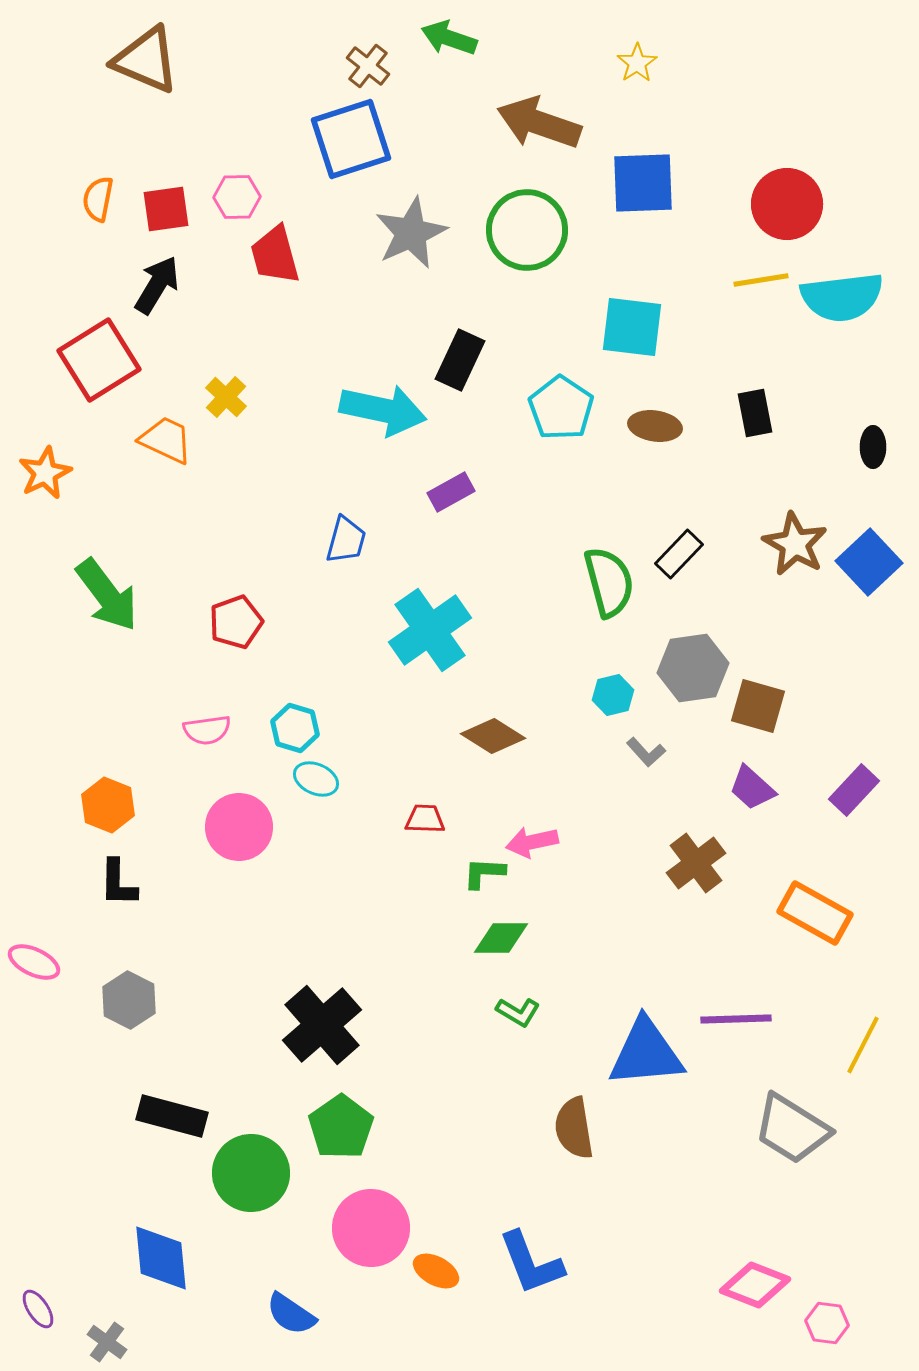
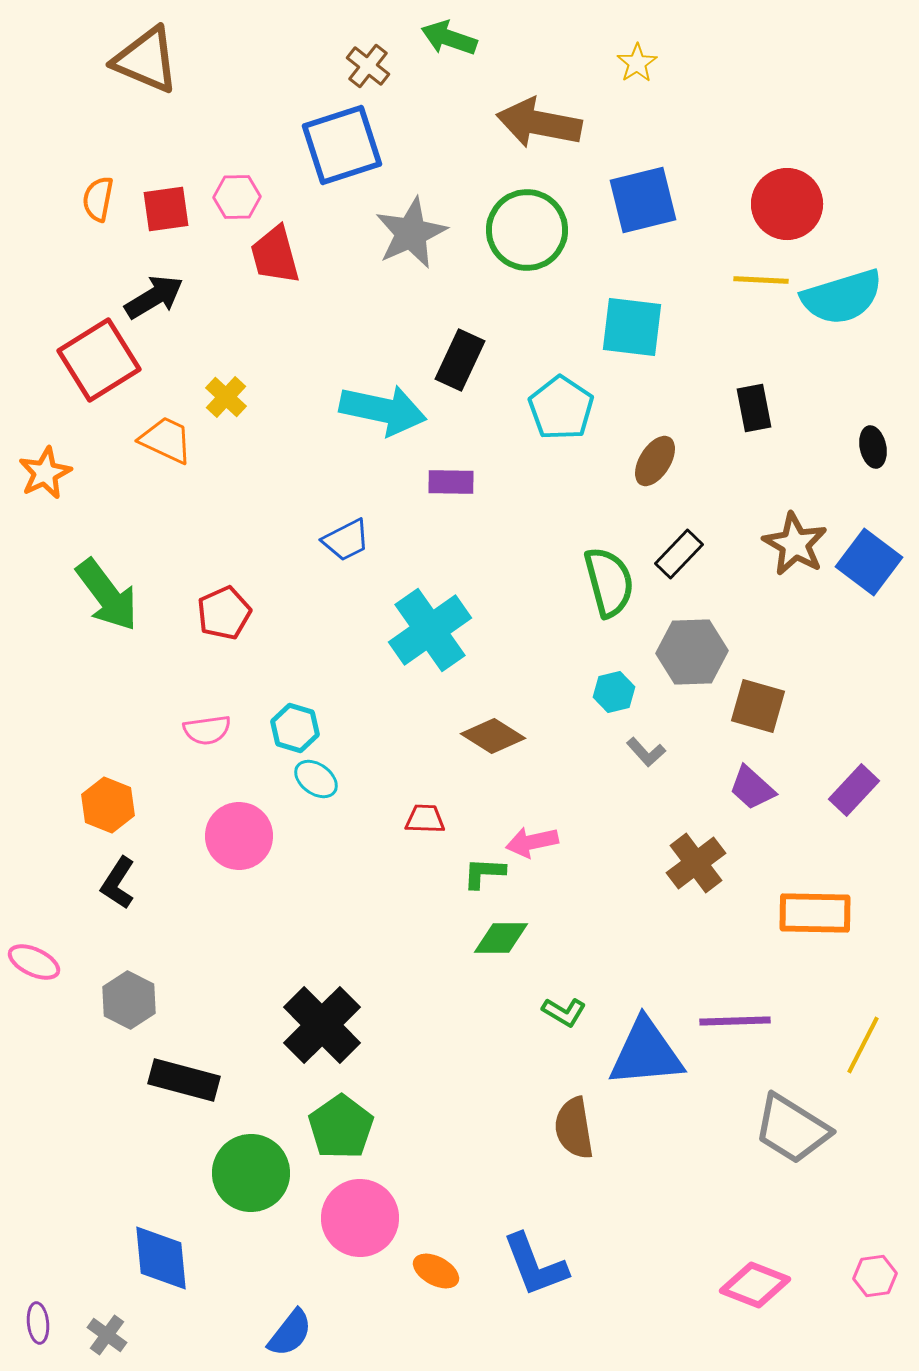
brown arrow at (539, 123): rotated 8 degrees counterclockwise
blue square at (351, 139): moved 9 px left, 6 px down
blue square at (643, 183): moved 17 px down; rotated 12 degrees counterclockwise
yellow line at (761, 280): rotated 12 degrees clockwise
black arrow at (157, 285): moved 3 px left, 12 px down; rotated 28 degrees clockwise
cyan semicircle at (842, 297): rotated 10 degrees counterclockwise
black rectangle at (755, 413): moved 1 px left, 5 px up
brown ellipse at (655, 426): moved 35 px down; rotated 66 degrees counterclockwise
black ellipse at (873, 447): rotated 12 degrees counterclockwise
purple rectangle at (451, 492): moved 10 px up; rotated 30 degrees clockwise
blue trapezoid at (346, 540): rotated 48 degrees clockwise
blue square at (869, 562): rotated 10 degrees counterclockwise
red pentagon at (236, 622): moved 12 px left, 9 px up; rotated 4 degrees counterclockwise
gray hexagon at (693, 668): moved 1 px left, 16 px up; rotated 6 degrees clockwise
cyan hexagon at (613, 695): moved 1 px right, 3 px up
cyan ellipse at (316, 779): rotated 12 degrees clockwise
pink circle at (239, 827): moved 9 px down
black L-shape at (118, 883): rotated 32 degrees clockwise
orange rectangle at (815, 913): rotated 28 degrees counterclockwise
green L-shape at (518, 1012): moved 46 px right
purple line at (736, 1019): moved 1 px left, 2 px down
black cross at (322, 1025): rotated 4 degrees counterclockwise
black rectangle at (172, 1116): moved 12 px right, 36 px up
pink circle at (371, 1228): moved 11 px left, 10 px up
blue L-shape at (531, 1263): moved 4 px right, 2 px down
purple ellipse at (38, 1309): moved 14 px down; rotated 27 degrees clockwise
blue semicircle at (291, 1314): moved 1 px left, 19 px down; rotated 86 degrees counterclockwise
pink hexagon at (827, 1323): moved 48 px right, 47 px up; rotated 15 degrees counterclockwise
gray cross at (107, 1342): moved 7 px up
